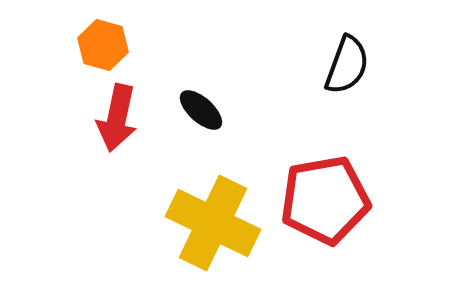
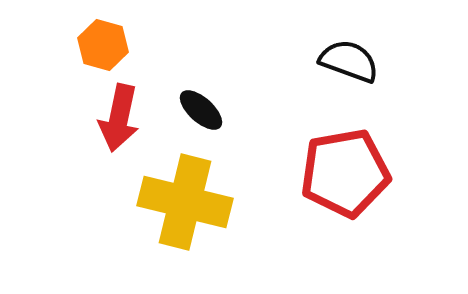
black semicircle: moved 2 px right, 4 px up; rotated 90 degrees counterclockwise
red arrow: moved 2 px right
red pentagon: moved 20 px right, 27 px up
yellow cross: moved 28 px left, 21 px up; rotated 12 degrees counterclockwise
